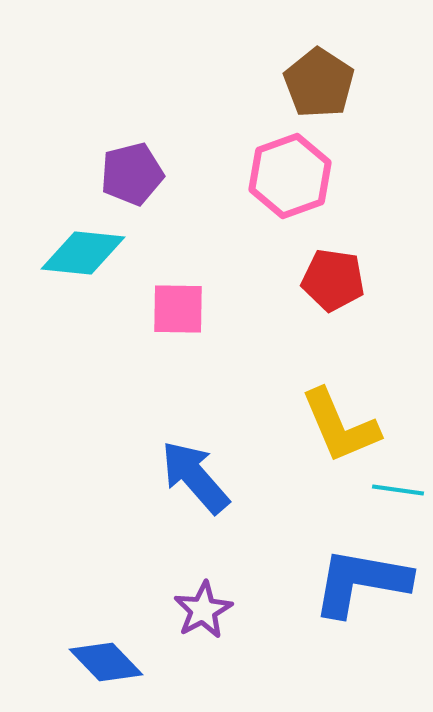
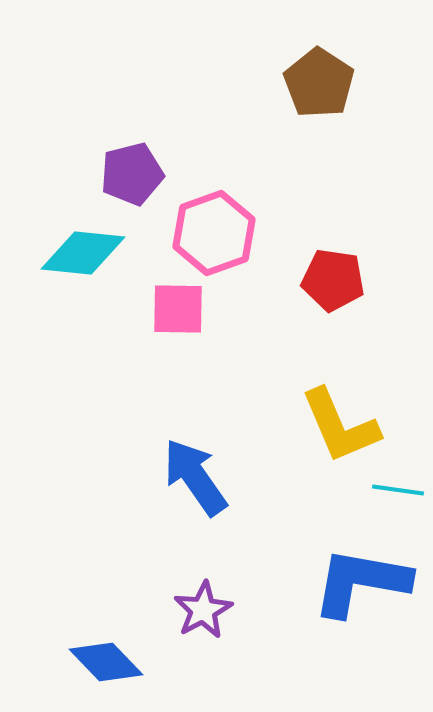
pink hexagon: moved 76 px left, 57 px down
blue arrow: rotated 6 degrees clockwise
